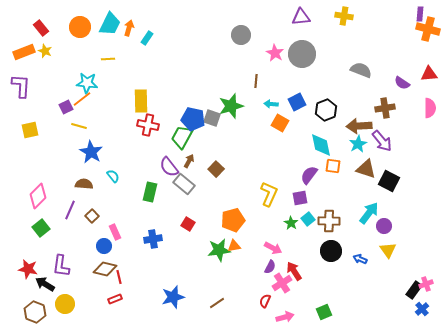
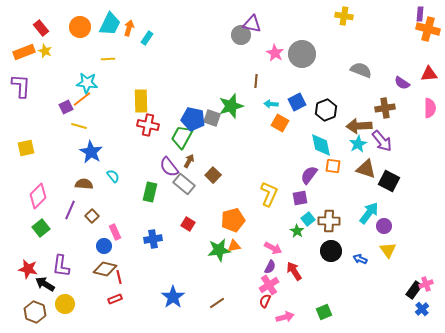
purple triangle at (301, 17): moved 49 px left, 7 px down; rotated 18 degrees clockwise
yellow square at (30, 130): moved 4 px left, 18 px down
brown square at (216, 169): moved 3 px left, 6 px down
green star at (291, 223): moved 6 px right, 8 px down
pink cross at (282, 283): moved 13 px left, 2 px down
blue star at (173, 297): rotated 20 degrees counterclockwise
